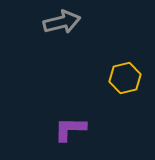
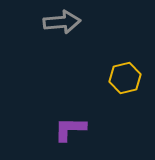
gray arrow: rotated 9 degrees clockwise
